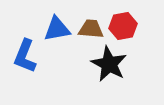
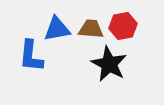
blue L-shape: moved 6 px right; rotated 16 degrees counterclockwise
